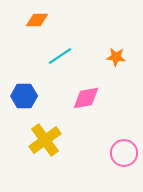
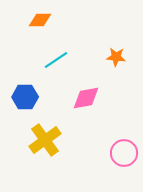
orange diamond: moved 3 px right
cyan line: moved 4 px left, 4 px down
blue hexagon: moved 1 px right, 1 px down
